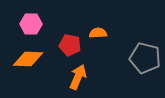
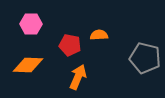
orange semicircle: moved 1 px right, 2 px down
orange diamond: moved 6 px down
